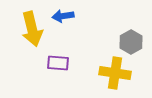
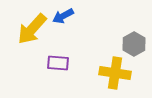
blue arrow: rotated 20 degrees counterclockwise
yellow arrow: rotated 56 degrees clockwise
gray hexagon: moved 3 px right, 2 px down
